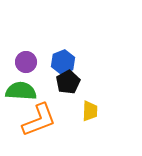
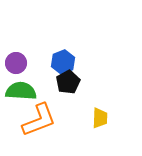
purple circle: moved 10 px left, 1 px down
yellow trapezoid: moved 10 px right, 7 px down
